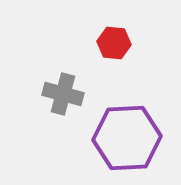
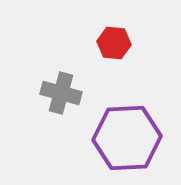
gray cross: moved 2 px left, 1 px up
